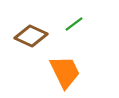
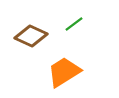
orange trapezoid: moved 1 px left; rotated 96 degrees counterclockwise
